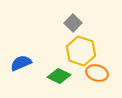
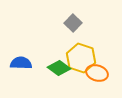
yellow hexagon: moved 7 px down
blue semicircle: rotated 25 degrees clockwise
green diamond: moved 8 px up; rotated 10 degrees clockwise
